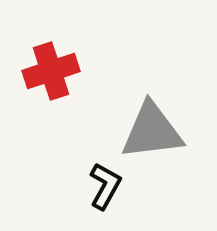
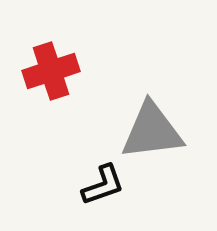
black L-shape: moved 2 px left, 1 px up; rotated 42 degrees clockwise
